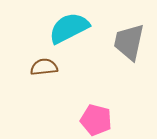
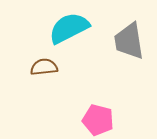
gray trapezoid: moved 1 px up; rotated 21 degrees counterclockwise
pink pentagon: moved 2 px right
